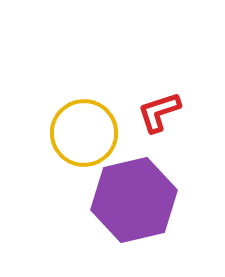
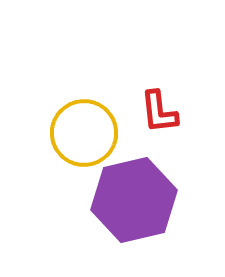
red L-shape: rotated 78 degrees counterclockwise
